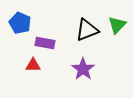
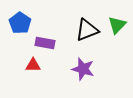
blue pentagon: rotated 10 degrees clockwise
purple star: rotated 20 degrees counterclockwise
